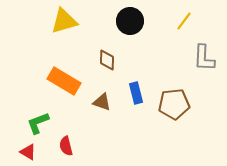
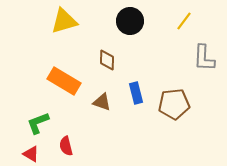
red triangle: moved 3 px right, 2 px down
